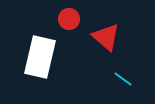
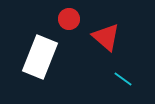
white rectangle: rotated 9 degrees clockwise
